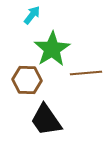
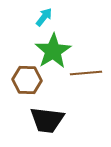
cyan arrow: moved 12 px right, 2 px down
green star: moved 1 px right, 2 px down
black trapezoid: moved 1 px right; rotated 48 degrees counterclockwise
